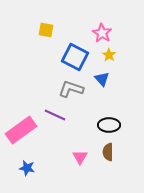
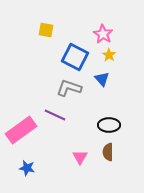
pink star: moved 1 px right, 1 px down
gray L-shape: moved 2 px left, 1 px up
